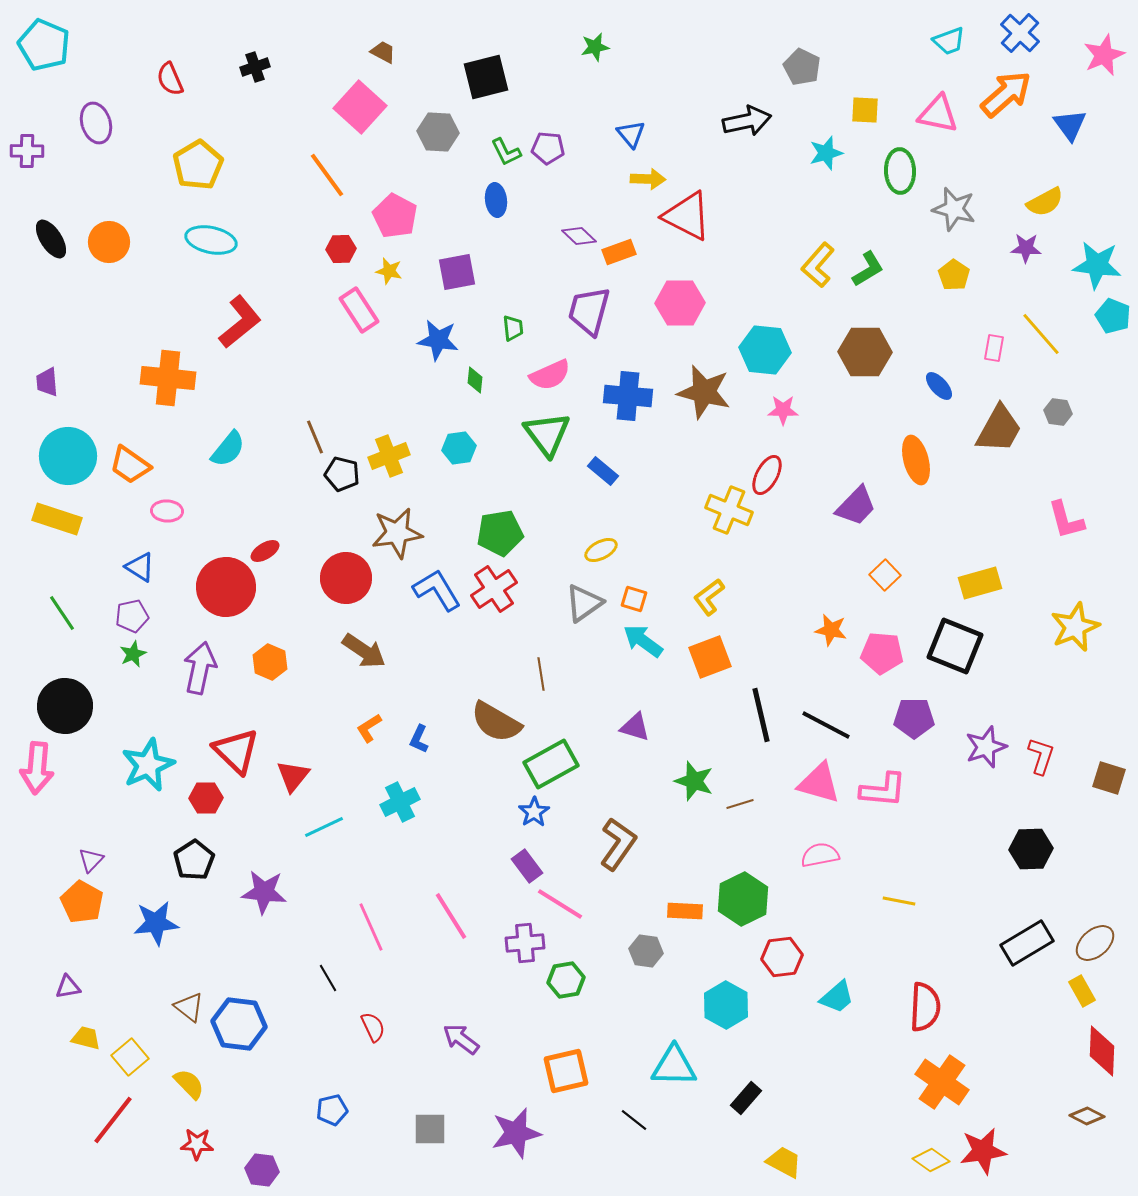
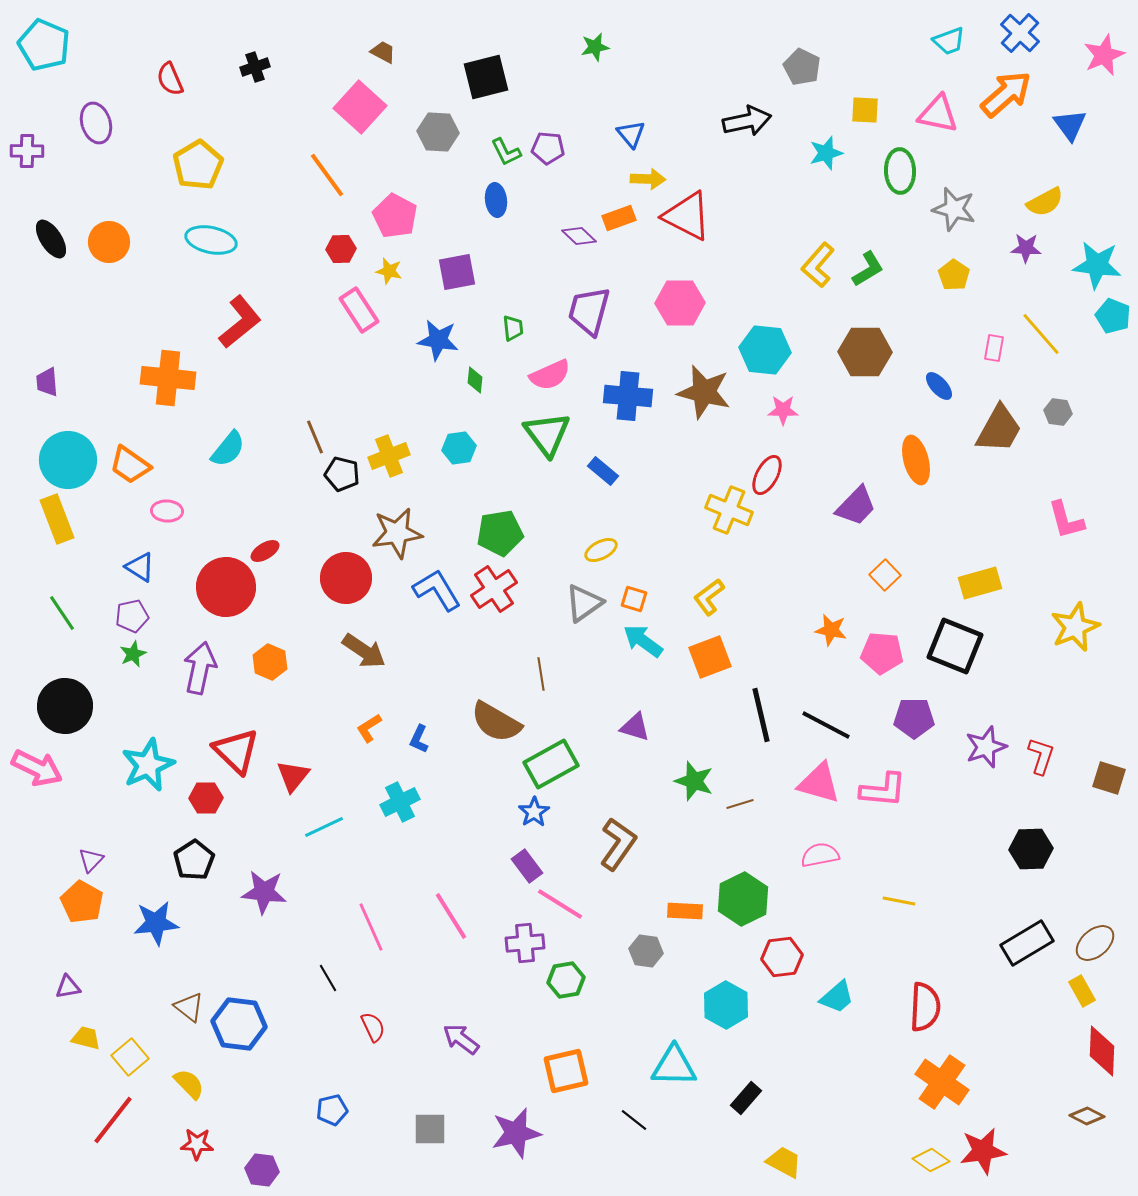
orange rectangle at (619, 252): moved 34 px up
cyan circle at (68, 456): moved 4 px down
yellow rectangle at (57, 519): rotated 51 degrees clockwise
pink arrow at (37, 768): rotated 69 degrees counterclockwise
